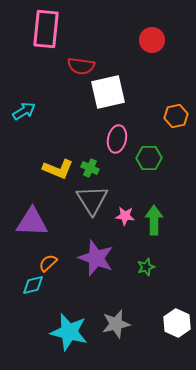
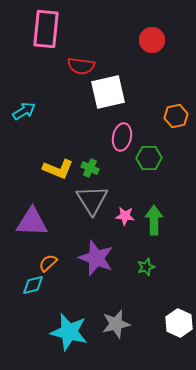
pink ellipse: moved 5 px right, 2 px up
white hexagon: moved 2 px right
